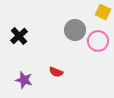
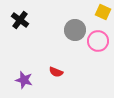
black cross: moved 1 px right, 16 px up; rotated 12 degrees counterclockwise
